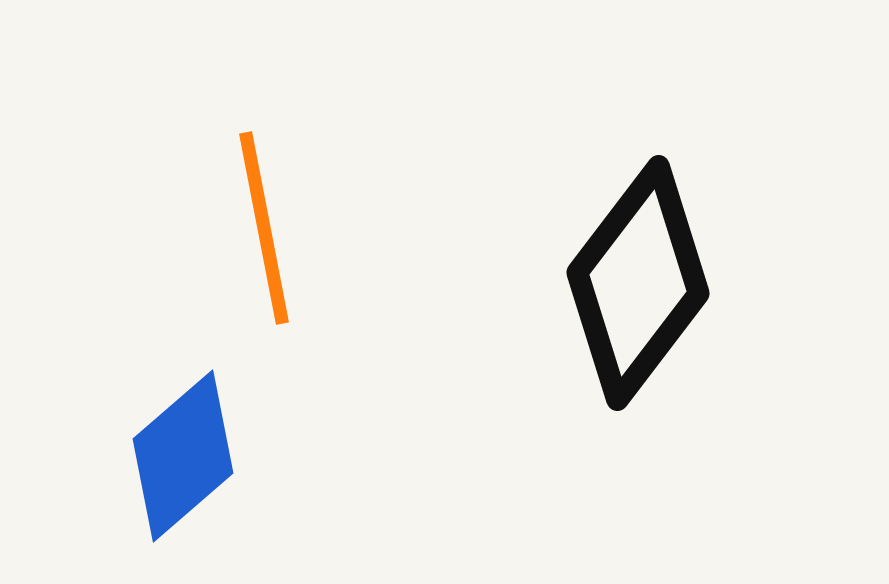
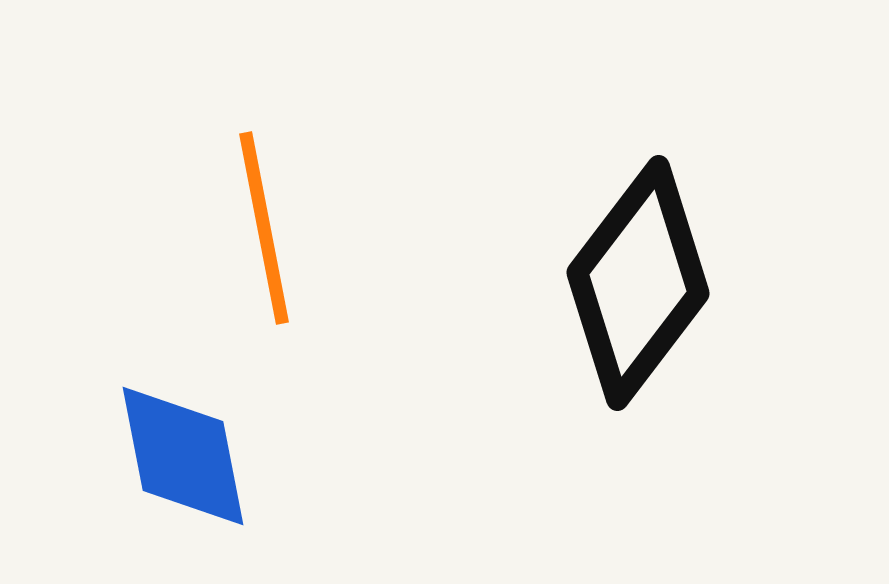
blue diamond: rotated 60 degrees counterclockwise
